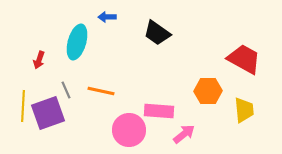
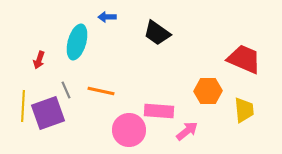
red trapezoid: rotated 6 degrees counterclockwise
pink arrow: moved 3 px right, 3 px up
